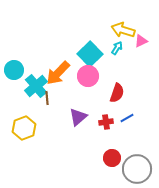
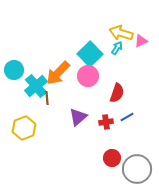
yellow arrow: moved 2 px left, 3 px down
blue line: moved 1 px up
